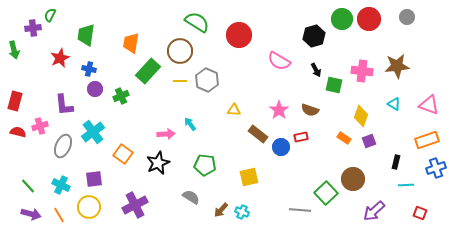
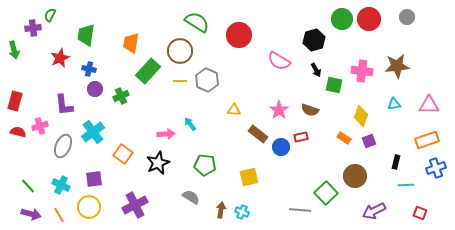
black hexagon at (314, 36): moved 4 px down
cyan triangle at (394, 104): rotated 40 degrees counterclockwise
pink triangle at (429, 105): rotated 20 degrees counterclockwise
brown circle at (353, 179): moved 2 px right, 3 px up
brown arrow at (221, 210): rotated 147 degrees clockwise
purple arrow at (374, 211): rotated 15 degrees clockwise
